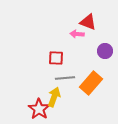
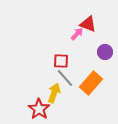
red triangle: moved 2 px down
pink arrow: rotated 128 degrees clockwise
purple circle: moved 1 px down
red square: moved 5 px right, 3 px down
gray line: rotated 54 degrees clockwise
yellow arrow: moved 4 px up
